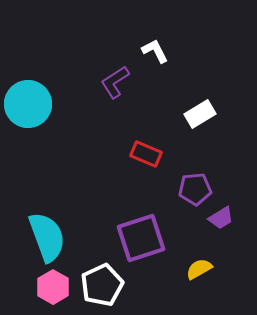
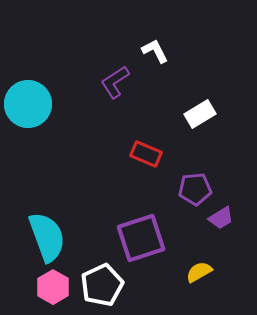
yellow semicircle: moved 3 px down
